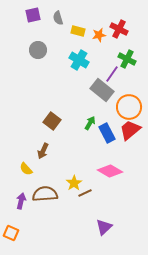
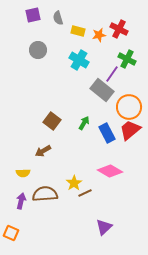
green arrow: moved 6 px left
brown arrow: rotated 35 degrees clockwise
yellow semicircle: moved 3 px left, 4 px down; rotated 48 degrees counterclockwise
